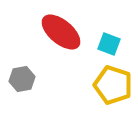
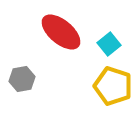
cyan square: rotated 30 degrees clockwise
yellow pentagon: moved 1 px down
